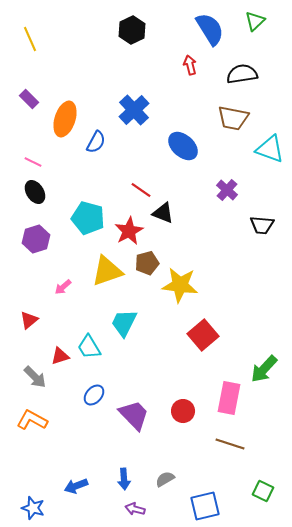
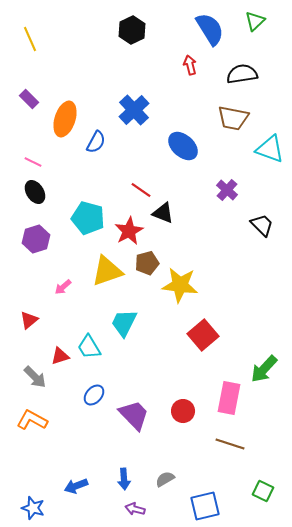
black trapezoid at (262, 225): rotated 140 degrees counterclockwise
